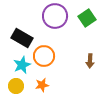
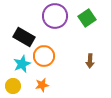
black rectangle: moved 2 px right, 1 px up
cyan star: moved 1 px up
yellow circle: moved 3 px left
